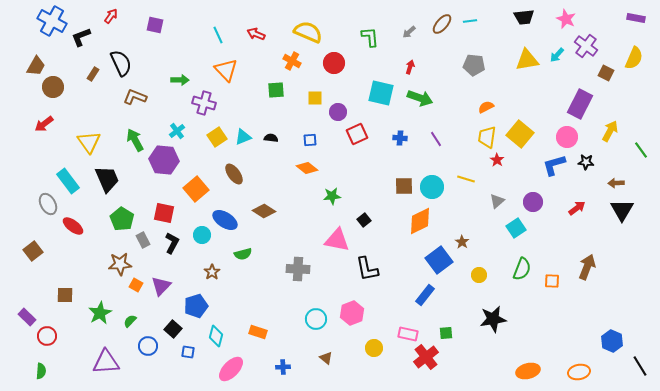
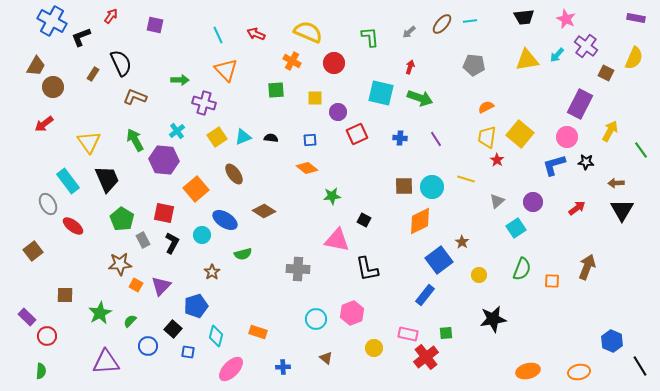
black square at (364, 220): rotated 24 degrees counterclockwise
